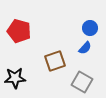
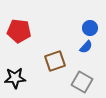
red pentagon: rotated 10 degrees counterclockwise
blue semicircle: moved 1 px right, 1 px up
